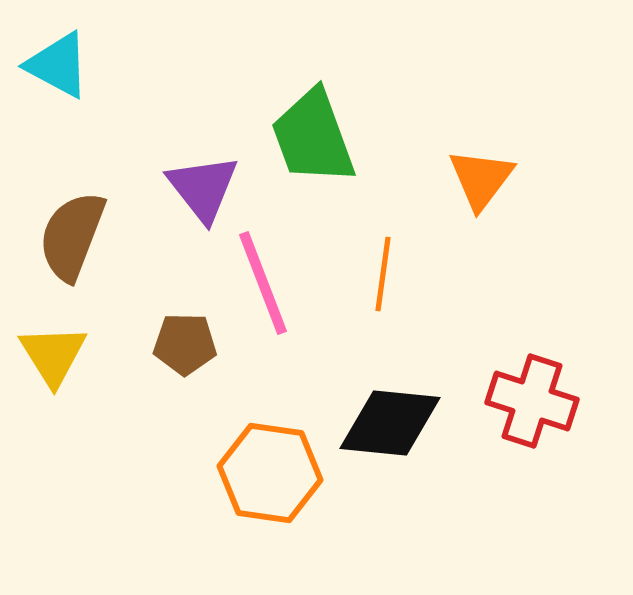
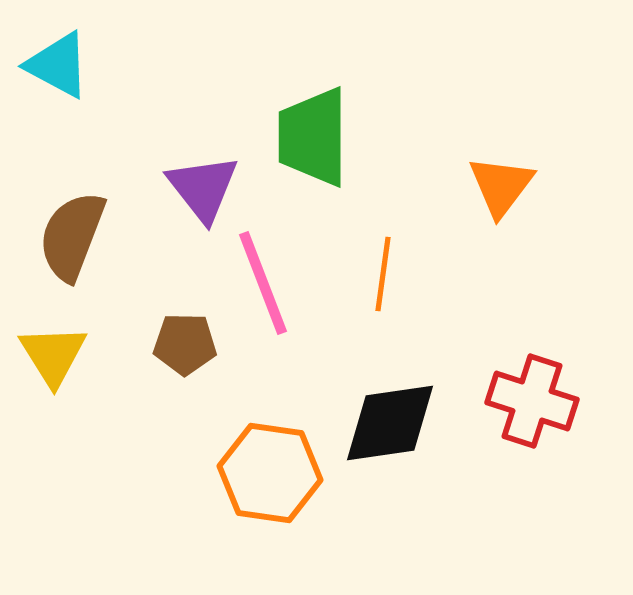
green trapezoid: rotated 20 degrees clockwise
orange triangle: moved 20 px right, 7 px down
black diamond: rotated 14 degrees counterclockwise
